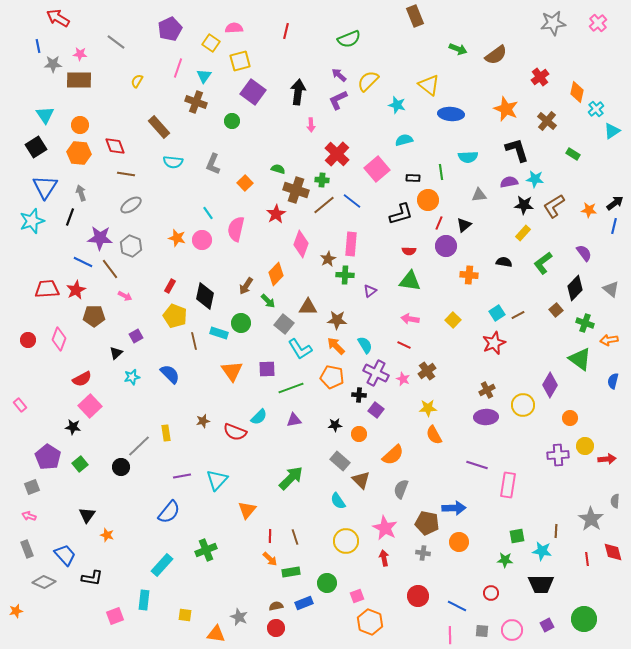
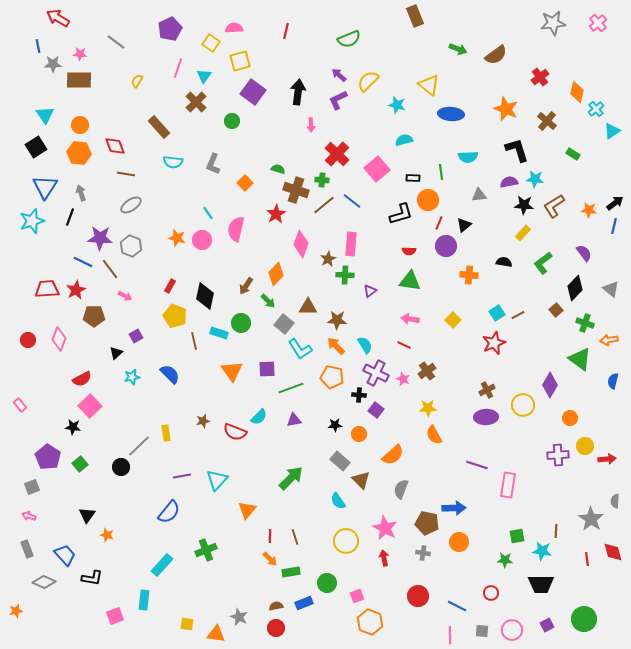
brown cross at (196, 102): rotated 25 degrees clockwise
yellow square at (185, 615): moved 2 px right, 9 px down
